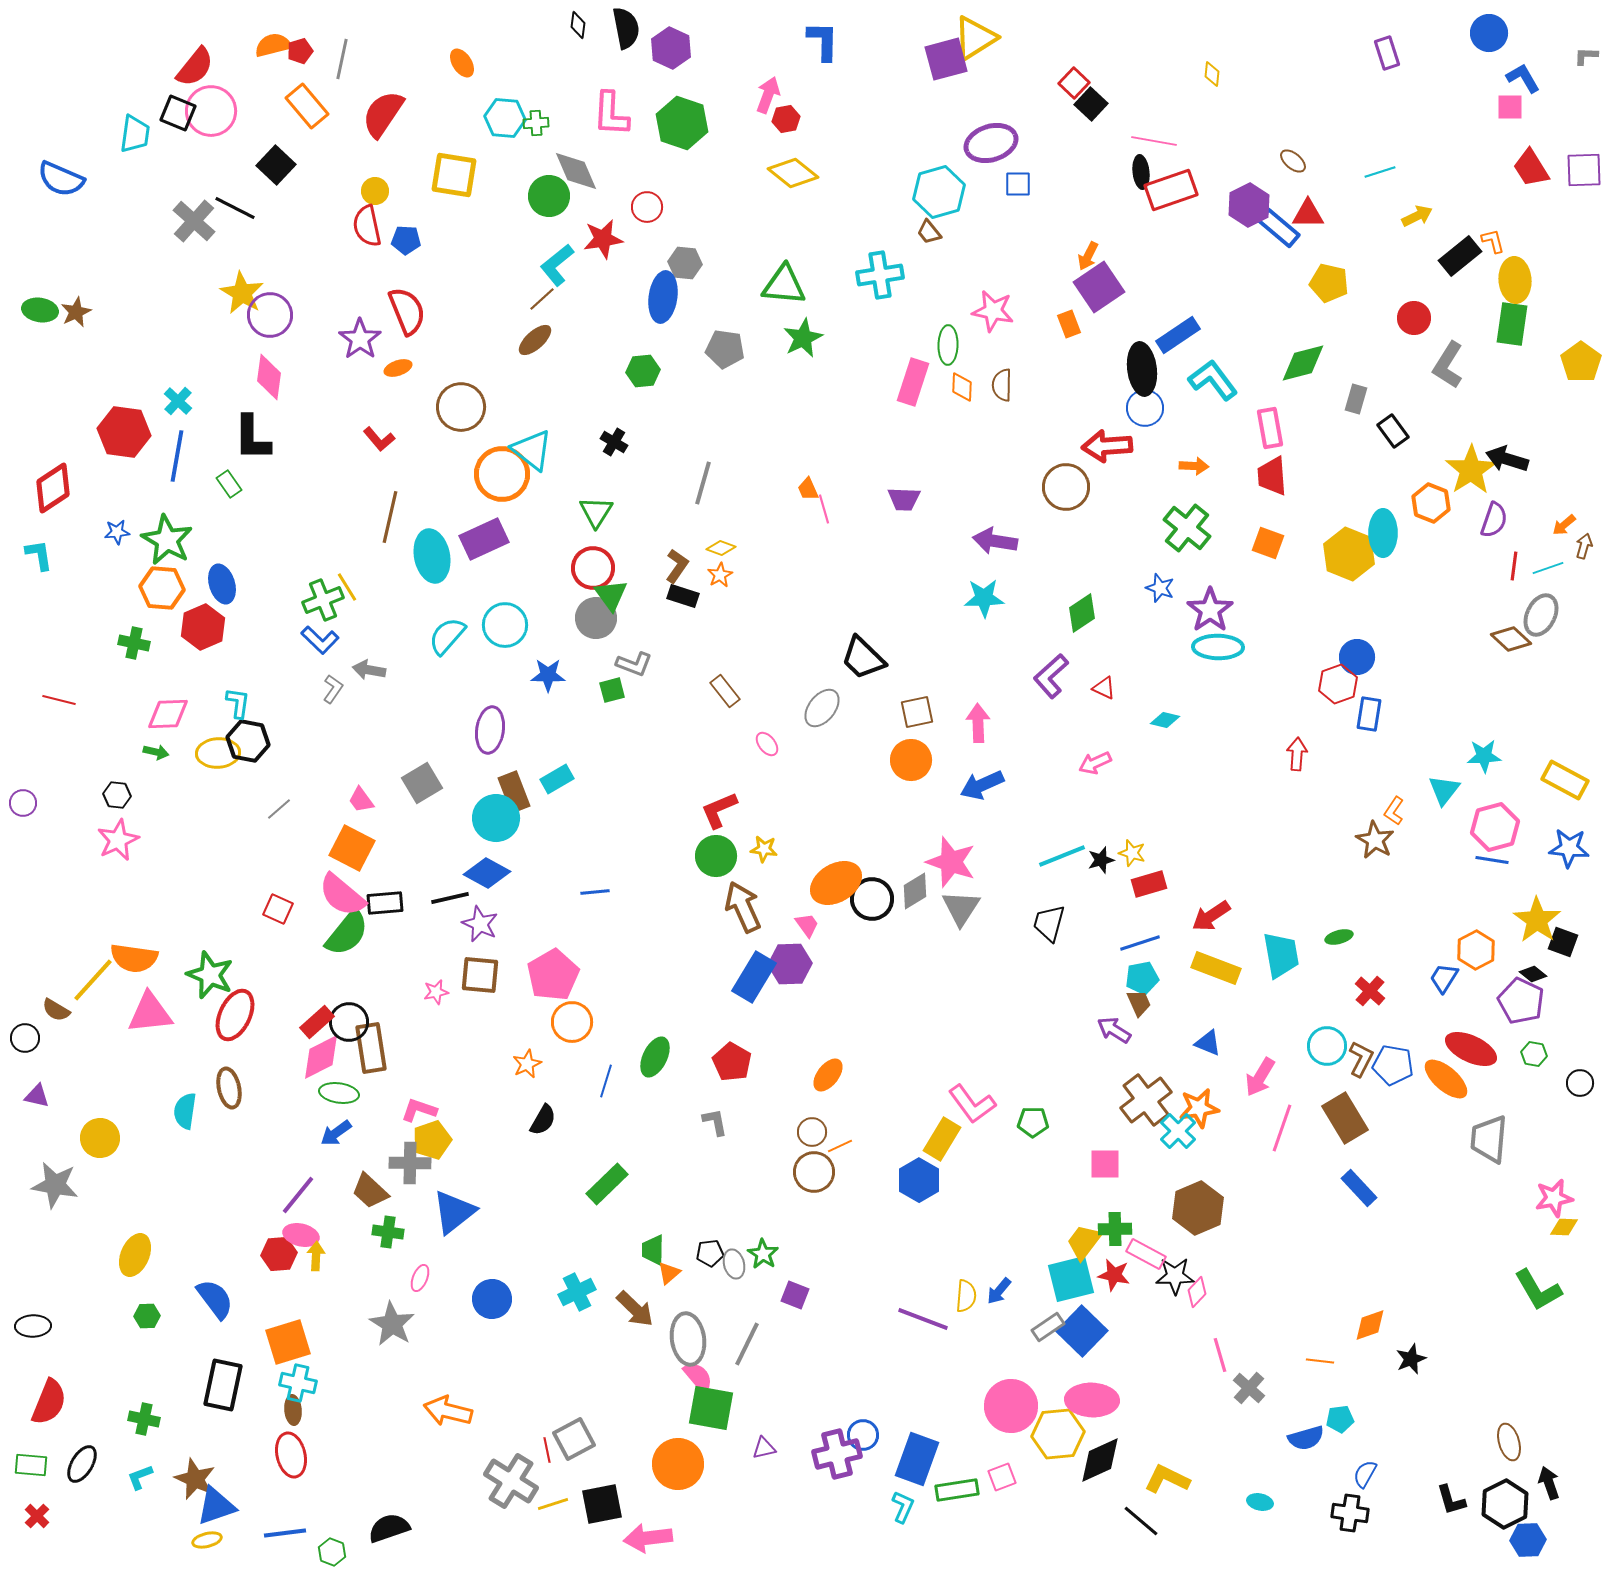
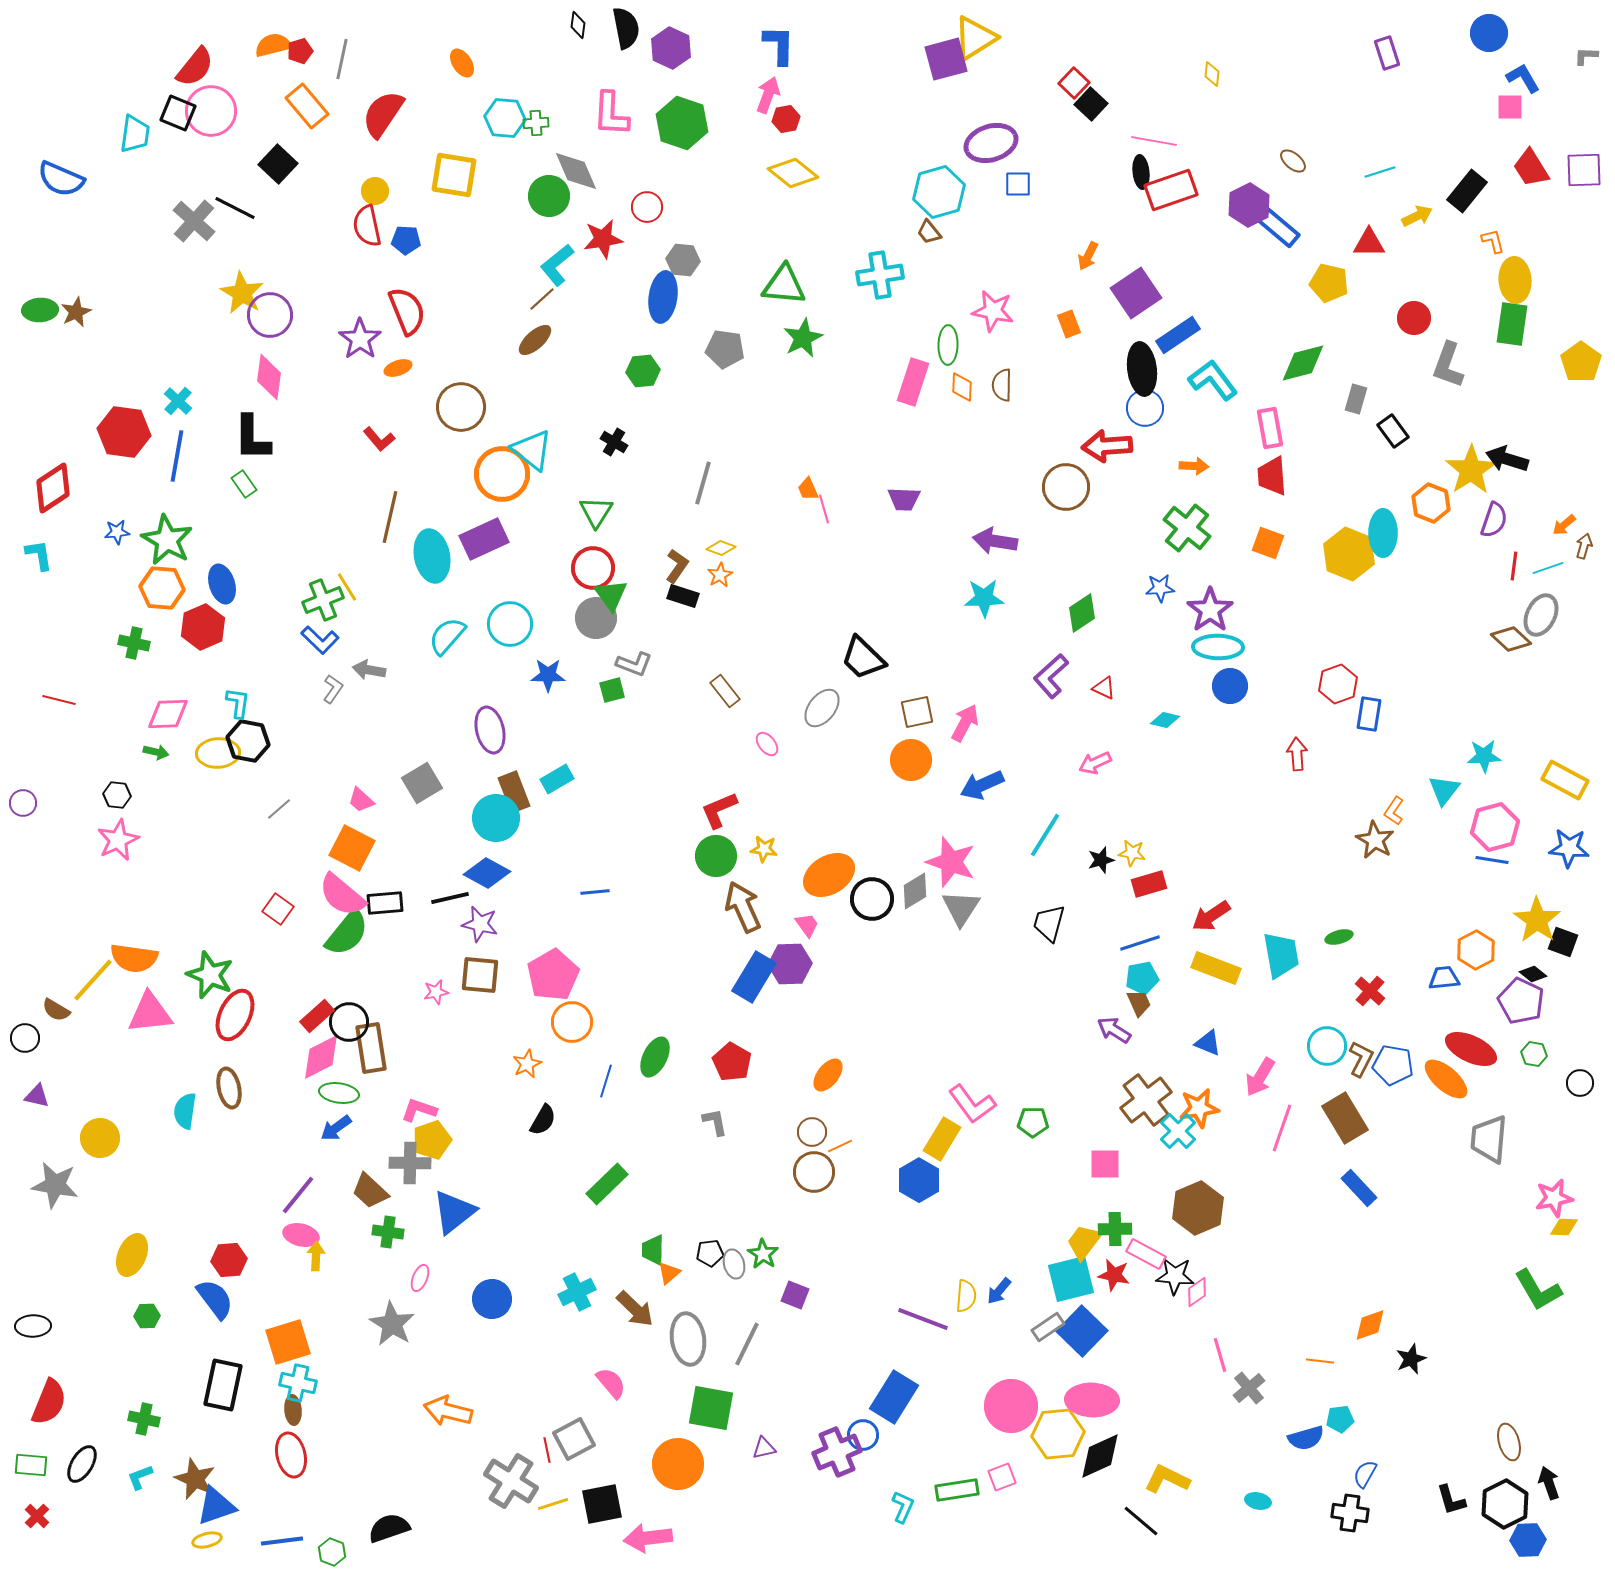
blue L-shape at (823, 41): moved 44 px left, 4 px down
black square at (276, 165): moved 2 px right, 1 px up
red triangle at (1308, 214): moved 61 px right, 29 px down
black rectangle at (1460, 256): moved 7 px right, 65 px up; rotated 12 degrees counterclockwise
gray hexagon at (685, 263): moved 2 px left, 3 px up
purple square at (1099, 287): moved 37 px right, 6 px down
green ellipse at (40, 310): rotated 12 degrees counterclockwise
gray L-shape at (1448, 365): rotated 12 degrees counterclockwise
green rectangle at (229, 484): moved 15 px right
blue star at (1160, 588): rotated 24 degrees counterclockwise
cyan circle at (505, 625): moved 5 px right, 1 px up
blue circle at (1357, 657): moved 127 px left, 29 px down
pink arrow at (978, 723): moved 13 px left; rotated 30 degrees clockwise
purple ellipse at (490, 730): rotated 21 degrees counterclockwise
red arrow at (1297, 754): rotated 8 degrees counterclockwise
pink trapezoid at (361, 800): rotated 12 degrees counterclockwise
yellow star at (1132, 853): rotated 8 degrees counterclockwise
cyan line at (1062, 856): moved 17 px left, 21 px up; rotated 36 degrees counterclockwise
orange ellipse at (836, 883): moved 7 px left, 8 px up
red square at (278, 909): rotated 12 degrees clockwise
purple star at (480, 924): rotated 12 degrees counterclockwise
blue trapezoid at (1444, 978): rotated 52 degrees clockwise
red rectangle at (317, 1022): moved 6 px up
blue arrow at (336, 1133): moved 5 px up
red hexagon at (279, 1254): moved 50 px left, 6 px down
yellow ellipse at (135, 1255): moved 3 px left
black star at (1175, 1276): rotated 6 degrees clockwise
pink diamond at (1197, 1292): rotated 12 degrees clockwise
pink semicircle at (698, 1377): moved 87 px left, 6 px down
gray cross at (1249, 1388): rotated 8 degrees clockwise
purple cross at (837, 1454): moved 2 px up; rotated 9 degrees counterclockwise
blue rectangle at (917, 1459): moved 23 px left, 62 px up; rotated 12 degrees clockwise
black diamond at (1100, 1460): moved 4 px up
cyan ellipse at (1260, 1502): moved 2 px left, 1 px up
blue line at (285, 1533): moved 3 px left, 8 px down
